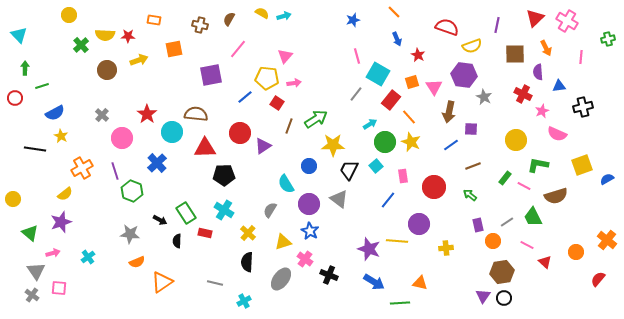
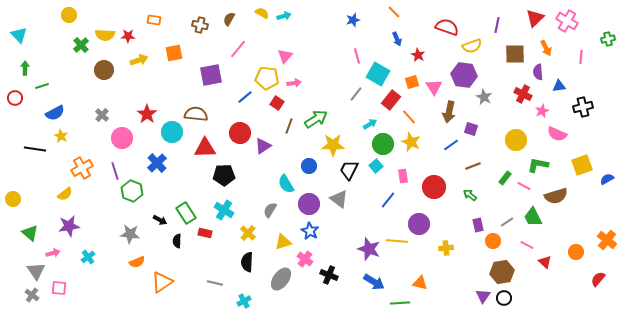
orange square at (174, 49): moved 4 px down
brown circle at (107, 70): moved 3 px left
purple square at (471, 129): rotated 16 degrees clockwise
green circle at (385, 142): moved 2 px left, 2 px down
purple star at (61, 222): moved 8 px right, 4 px down; rotated 10 degrees clockwise
